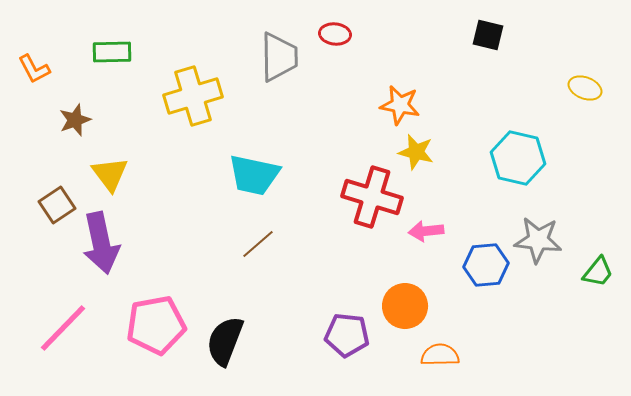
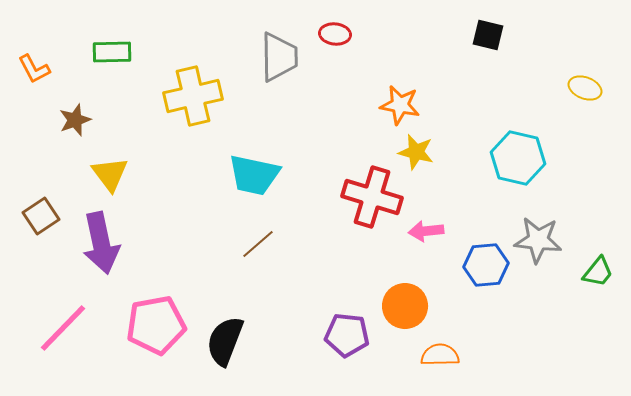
yellow cross: rotated 4 degrees clockwise
brown square: moved 16 px left, 11 px down
